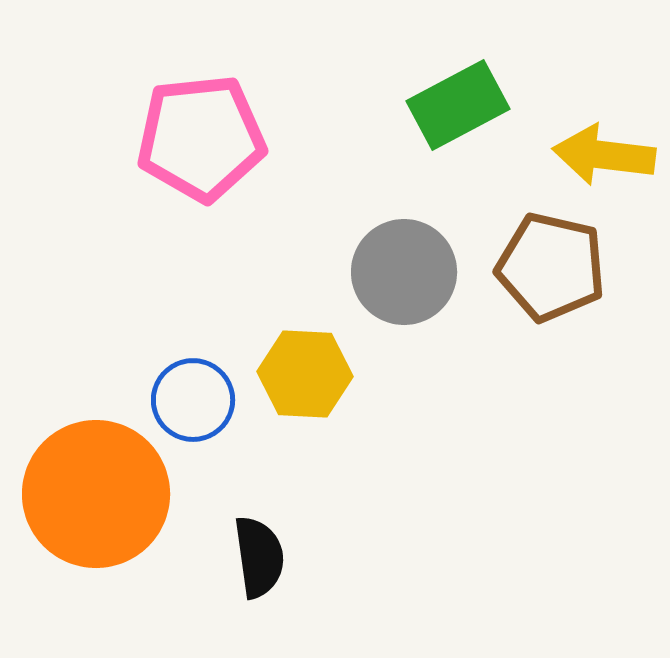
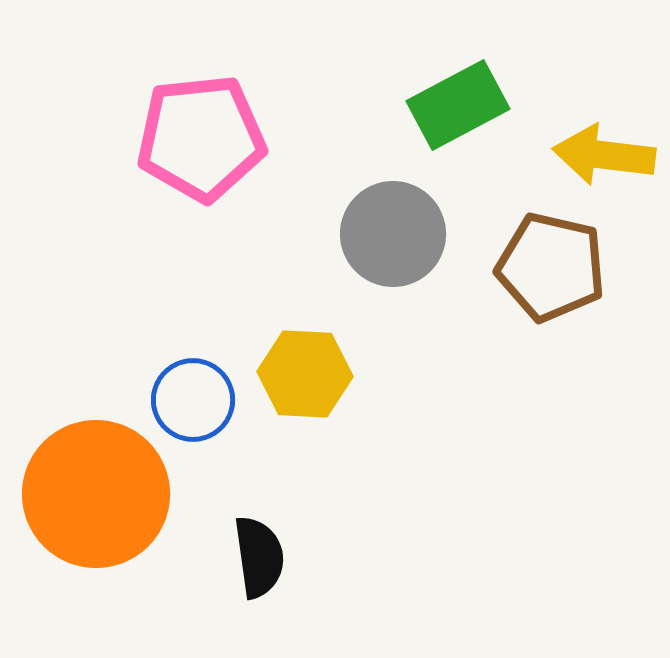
gray circle: moved 11 px left, 38 px up
